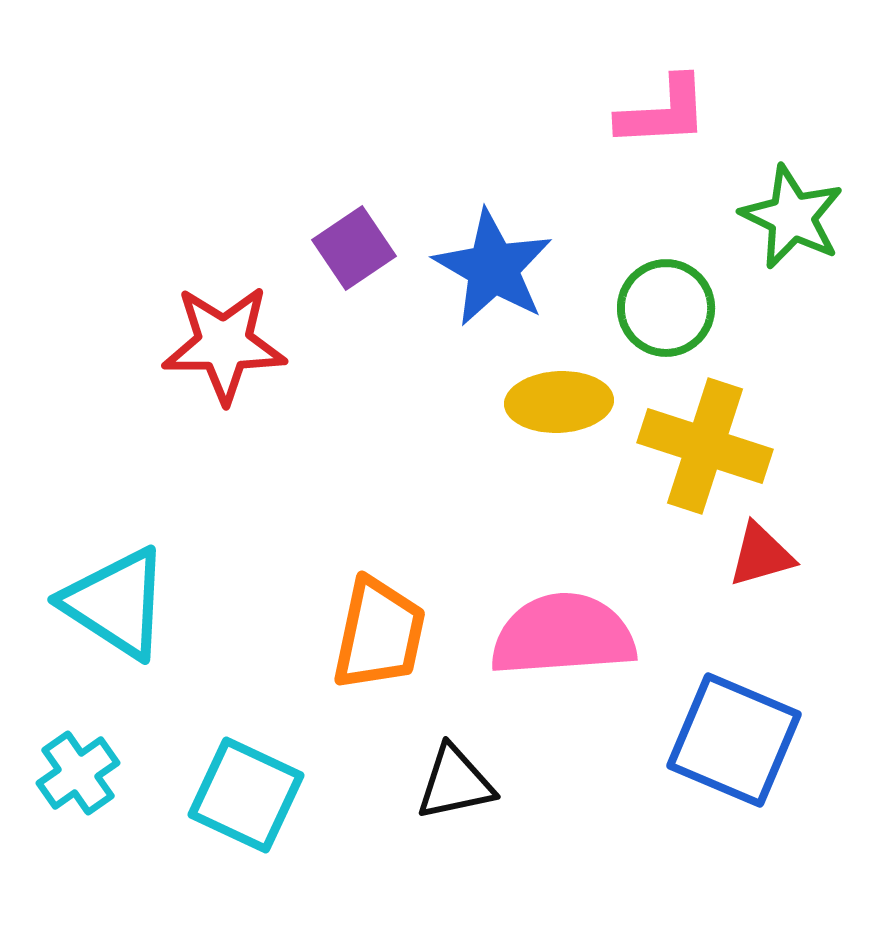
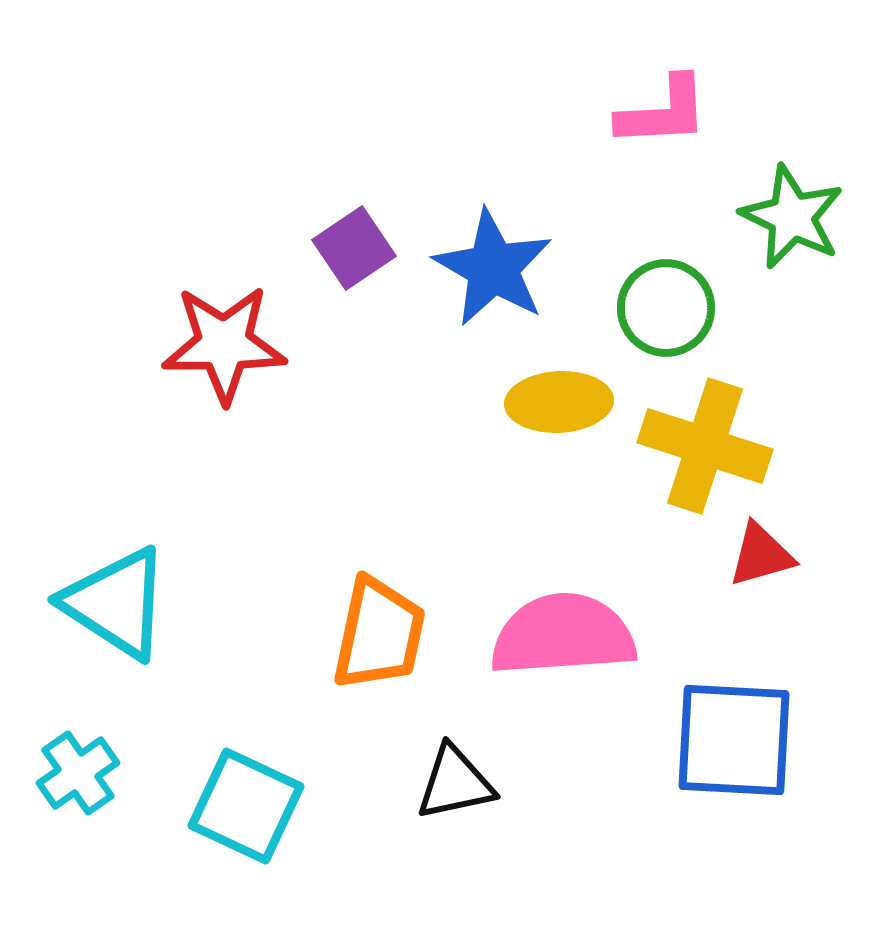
blue square: rotated 20 degrees counterclockwise
cyan square: moved 11 px down
